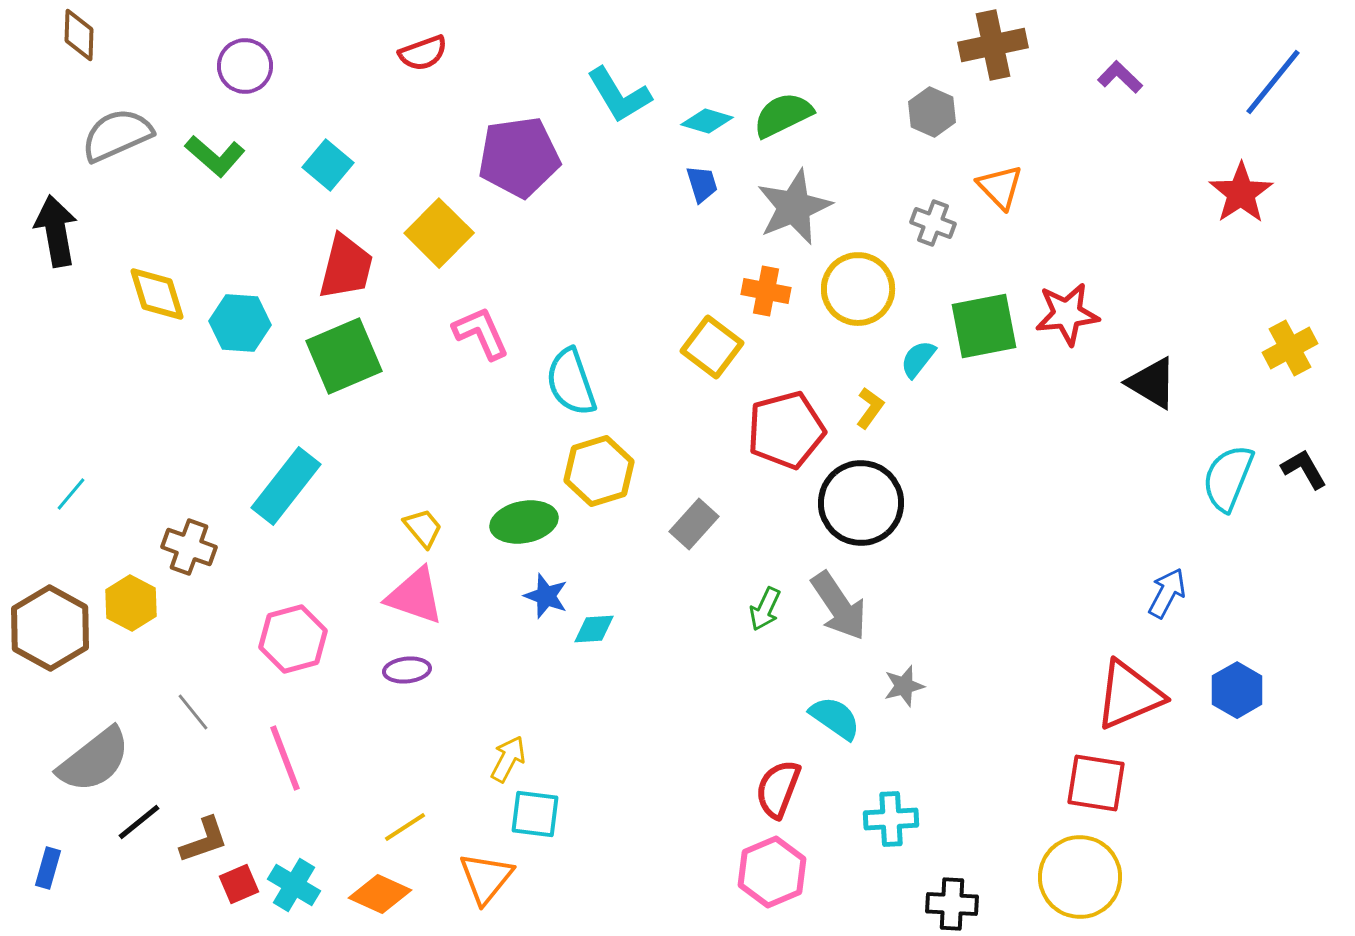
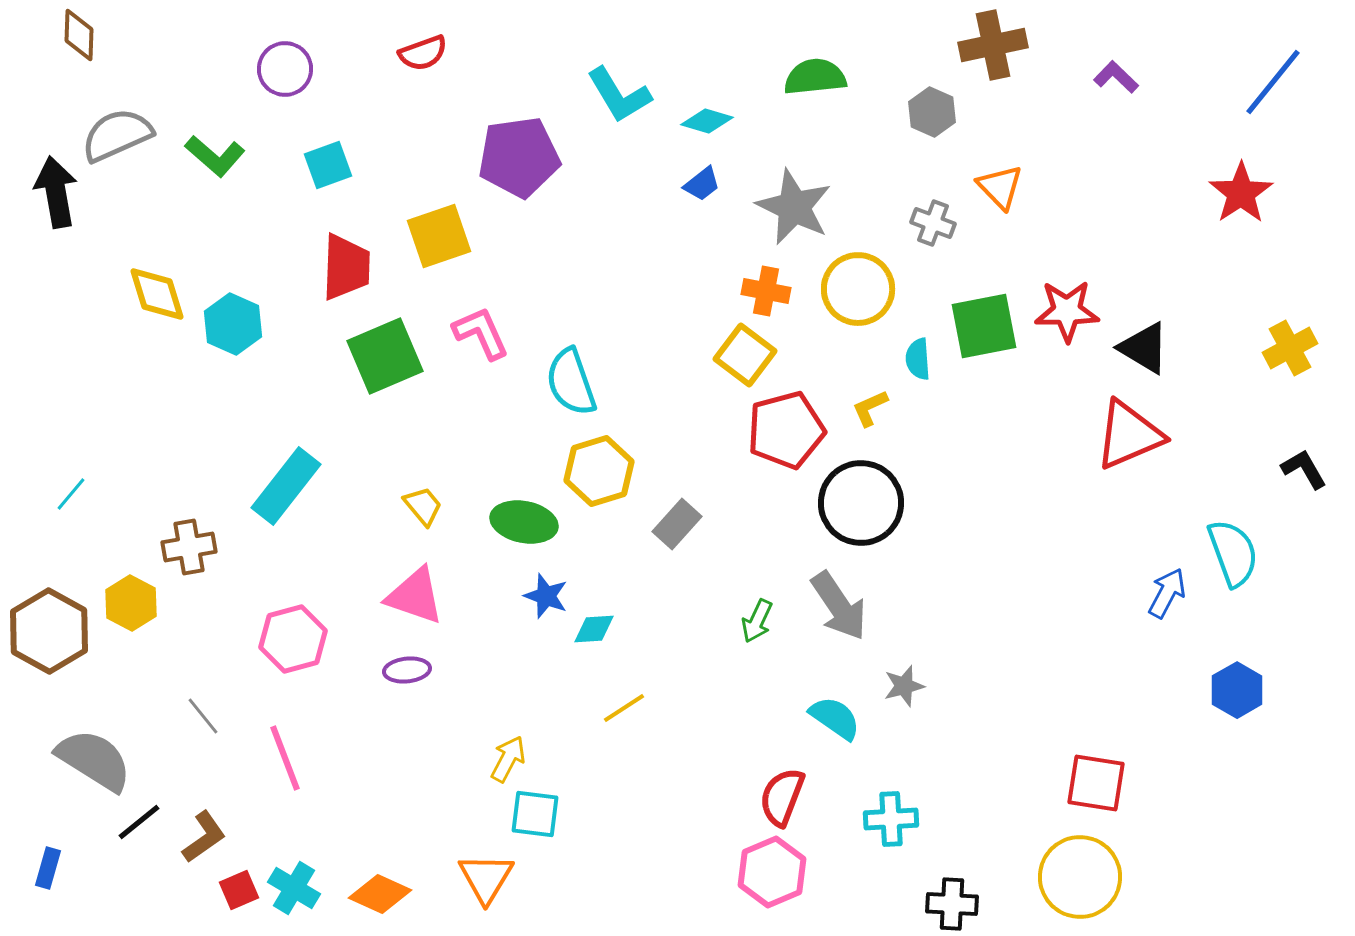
purple circle at (245, 66): moved 40 px right, 3 px down
purple L-shape at (1120, 77): moved 4 px left
green semicircle at (783, 115): moved 32 px right, 38 px up; rotated 20 degrees clockwise
cyan square at (328, 165): rotated 30 degrees clockwise
blue trapezoid at (702, 184): rotated 69 degrees clockwise
gray star at (794, 207): rotated 24 degrees counterclockwise
black arrow at (56, 231): moved 39 px up
yellow square at (439, 233): moved 3 px down; rotated 26 degrees clockwise
red trapezoid at (346, 267): rotated 12 degrees counterclockwise
red star at (1067, 314): moved 3 px up; rotated 6 degrees clockwise
cyan hexagon at (240, 323): moved 7 px left, 1 px down; rotated 20 degrees clockwise
yellow square at (712, 347): moved 33 px right, 8 px down
green square at (344, 356): moved 41 px right
cyan semicircle at (918, 359): rotated 42 degrees counterclockwise
black triangle at (1152, 383): moved 8 px left, 35 px up
yellow L-shape at (870, 408): rotated 150 degrees counterclockwise
cyan semicircle at (1228, 478): moved 5 px right, 75 px down; rotated 138 degrees clockwise
green ellipse at (524, 522): rotated 22 degrees clockwise
gray rectangle at (694, 524): moved 17 px left
yellow trapezoid at (423, 528): moved 22 px up
brown cross at (189, 547): rotated 30 degrees counterclockwise
green arrow at (765, 609): moved 8 px left, 12 px down
brown hexagon at (50, 628): moved 1 px left, 3 px down
red triangle at (1129, 695): moved 260 px up
gray line at (193, 712): moved 10 px right, 4 px down
gray semicircle at (94, 760): rotated 110 degrees counterclockwise
red semicircle at (778, 789): moved 4 px right, 8 px down
yellow line at (405, 827): moved 219 px right, 119 px up
brown L-shape at (204, 840): moved 3 px up; rotated 16 degrees counterclockwise
orange triangle at (486, 878): rotated 8 degrees counterclockwise
red square at (239, 884): moved 6 px down
cyan cross at (294, 885): moved 3 px down
